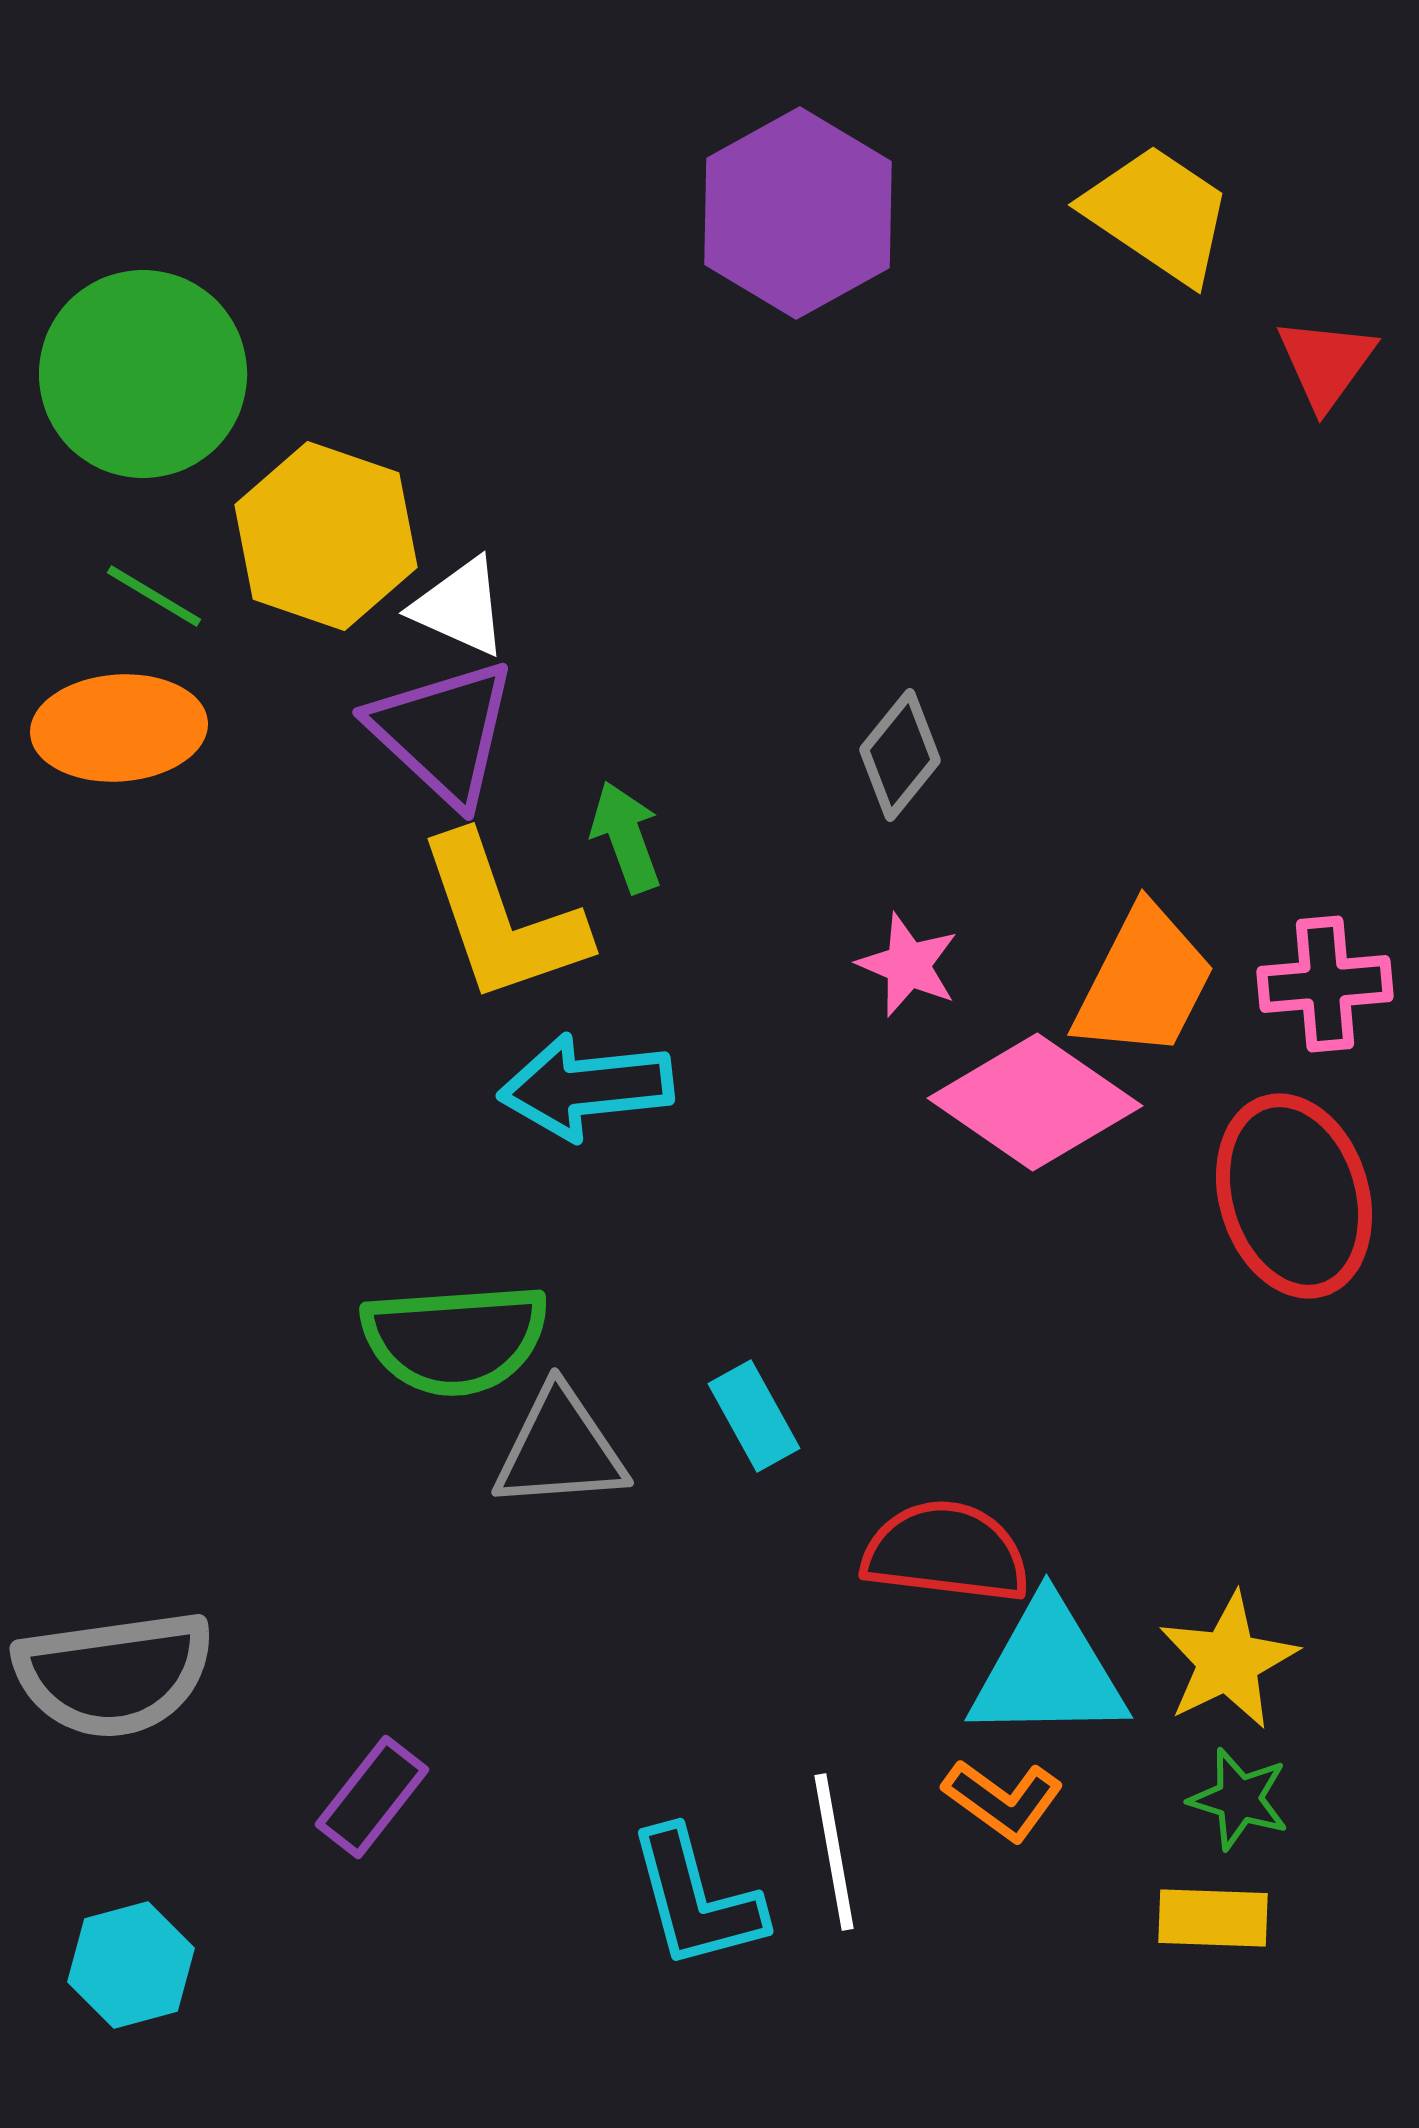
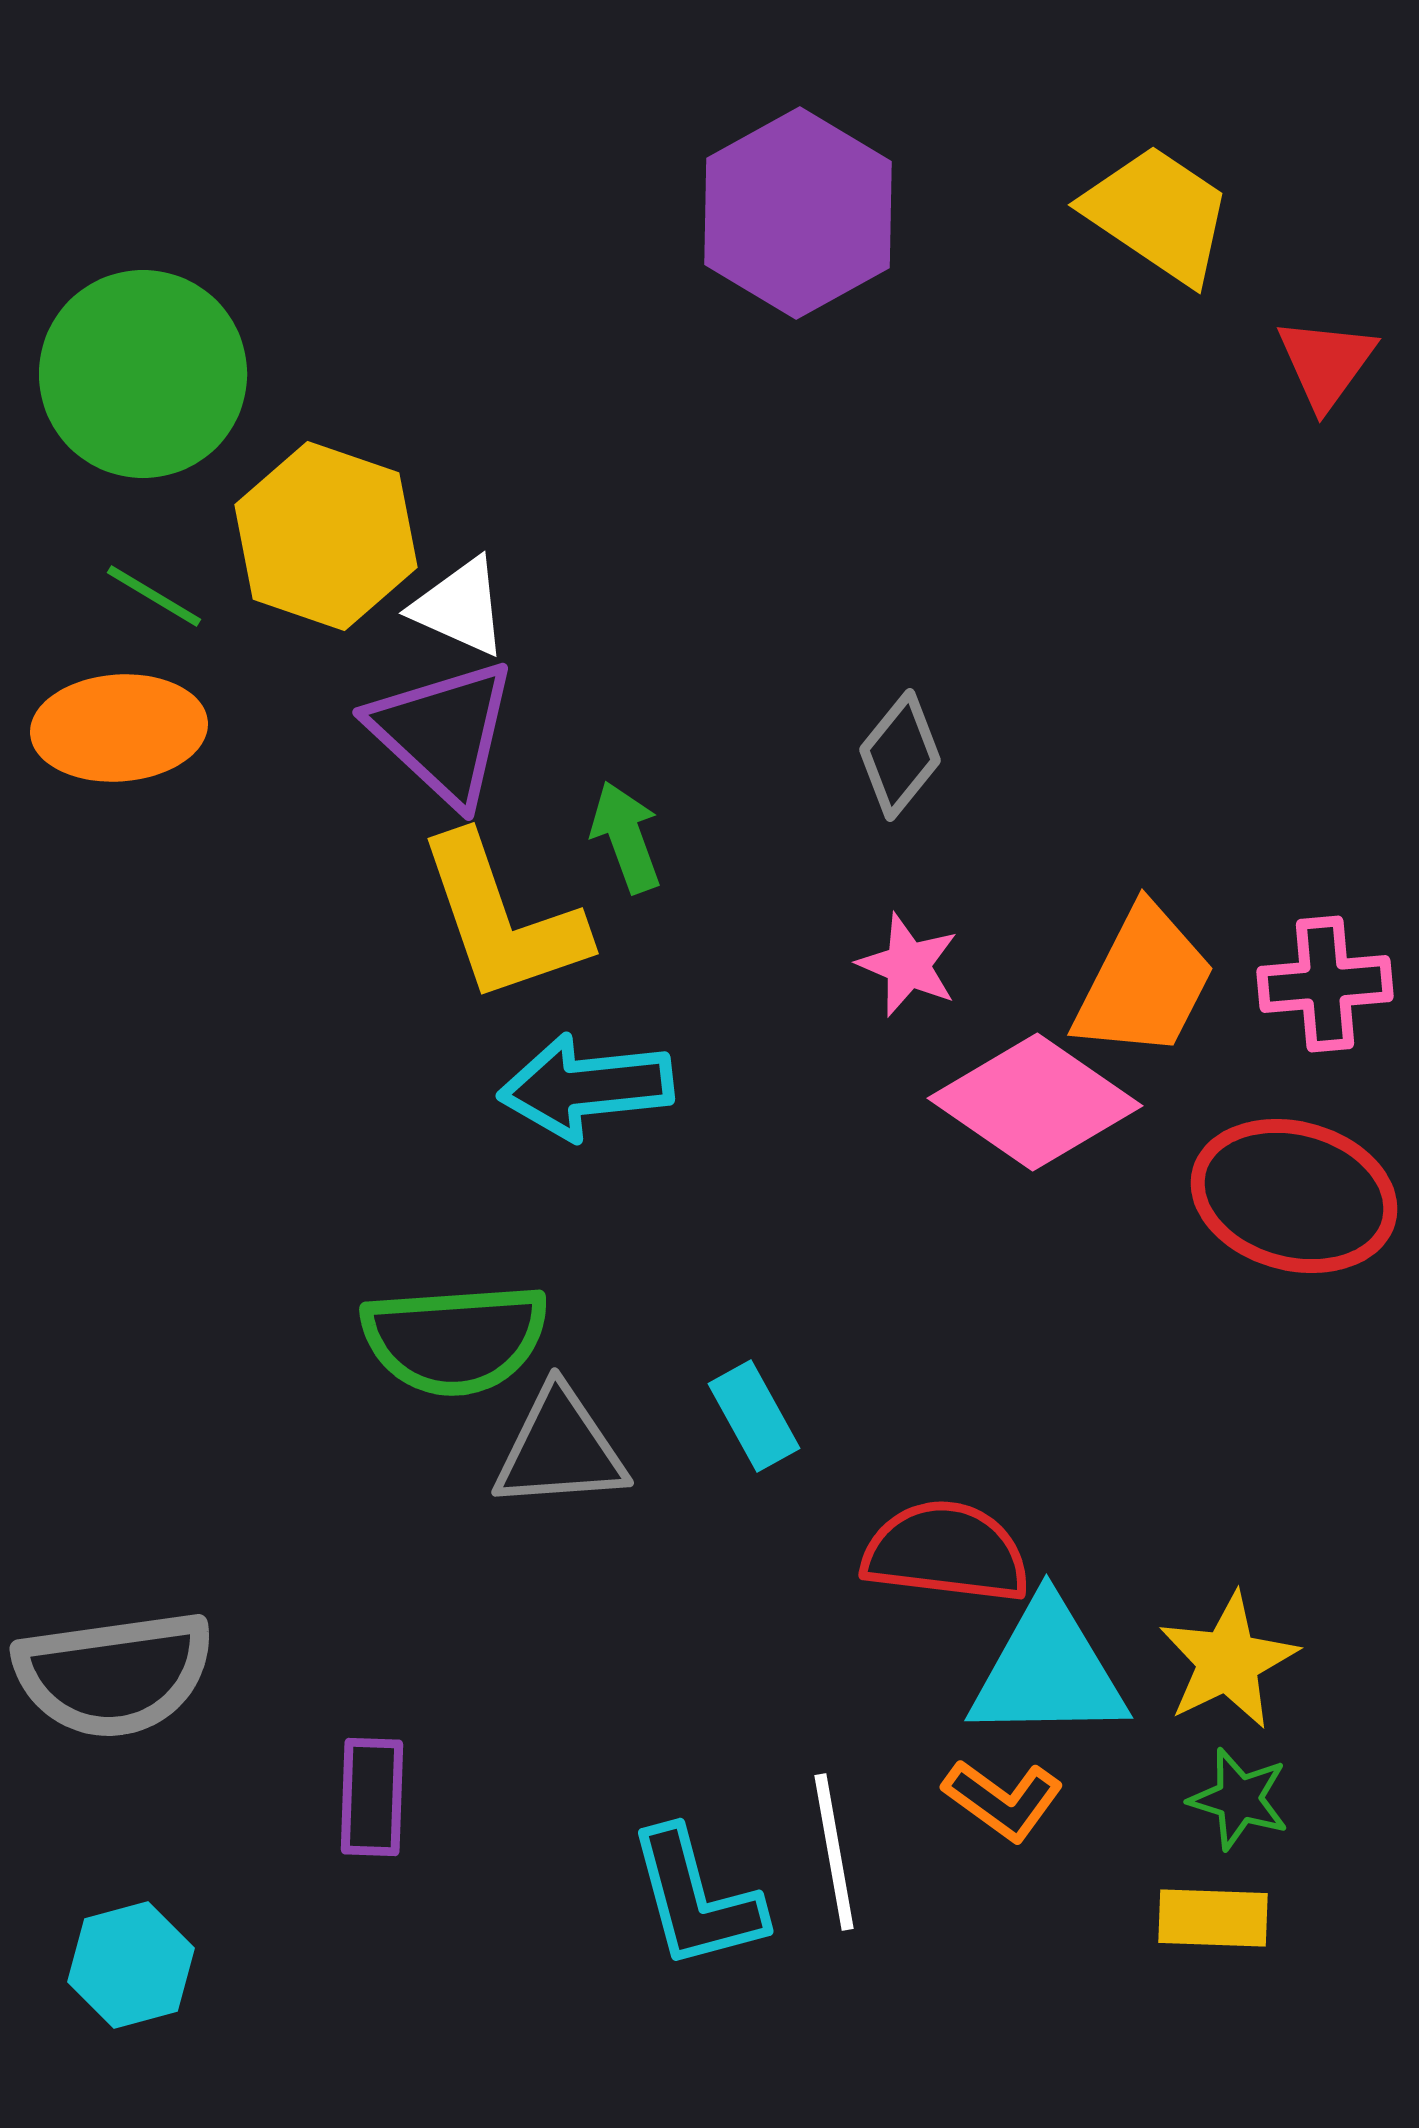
red ellipse: rotated 58 degrees counterclockwise
purple rectangle: rotated 36 degrees counterclockwise
